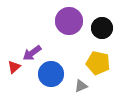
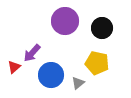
purple circle: moved 4 px left
purple arrow: rotated 12 degrees counterclockwise
yellow pentagon: moved 1 px left
blue circle: moved 1 px down
gray triangle: moved 3 px left, 3 px up; rotated 16 degrees counterclockwise
